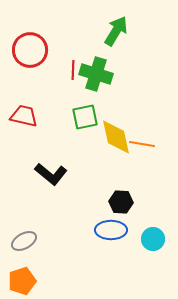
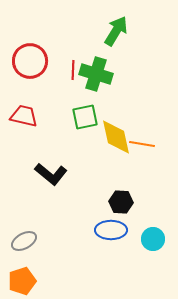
red circle: moved 11 px down
